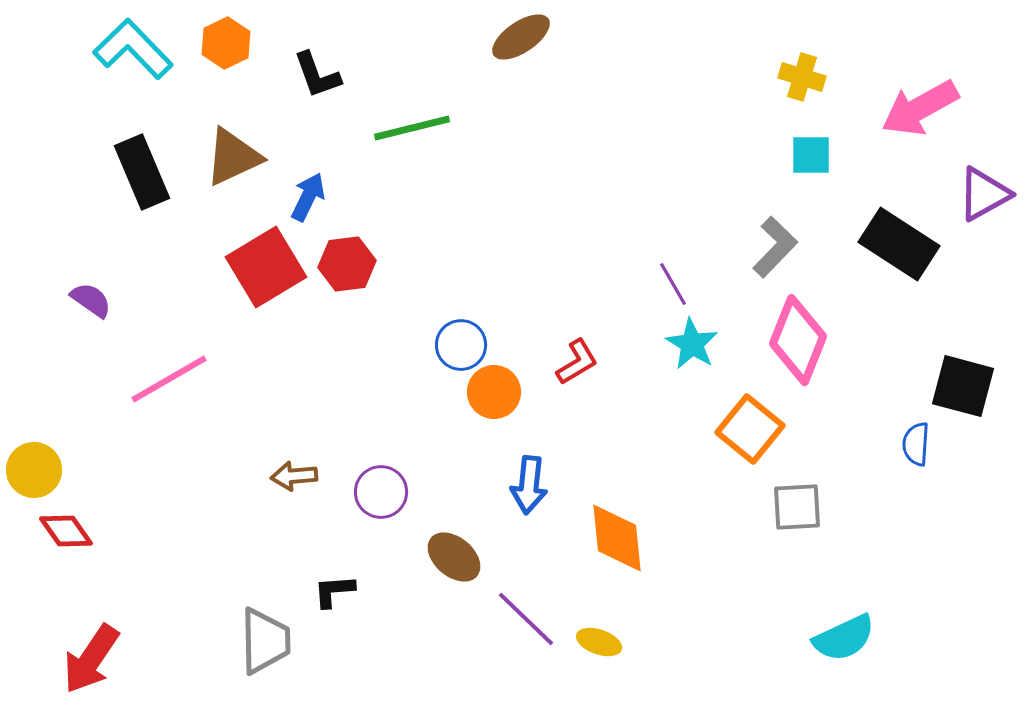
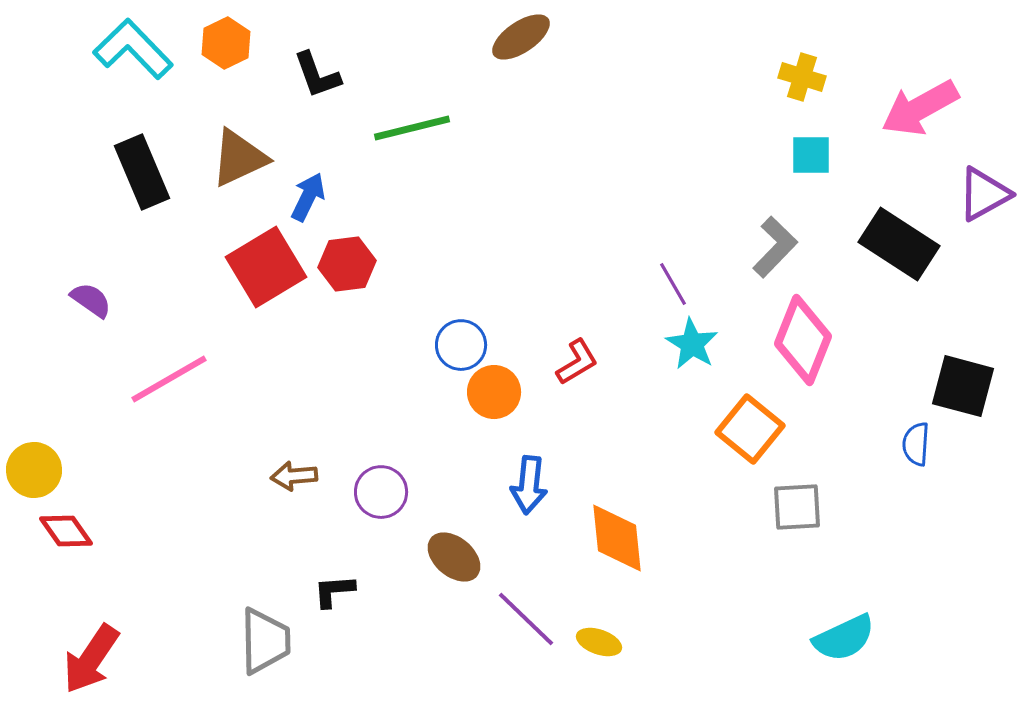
brown triangle at (233, 157): moved 6 px right, 1 px down
pink diamond at (798, 340): moved 5 px right
